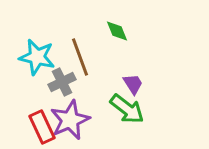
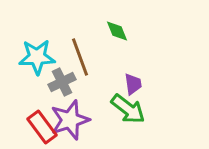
cyan star: rotated 15 degrees counterclockwise
purple trapezoid: rotated 25 degrees clockwise
green arrow: moved 1 px right
purple star: rotated 6 degrees clockwise
red rectangle: rotated 12 degrees counterclockwise
